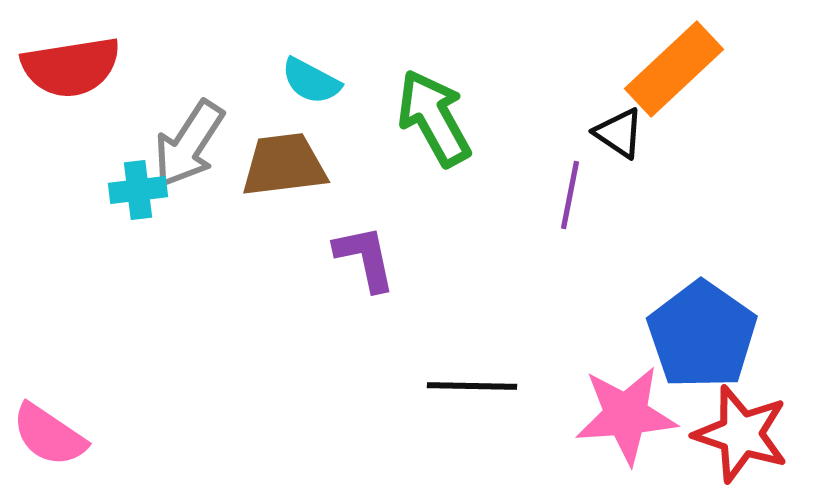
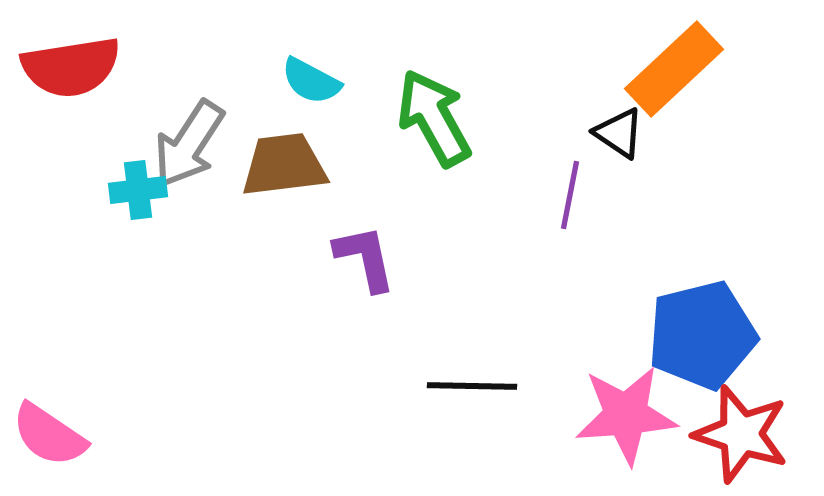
blue pentagon: rotated 23 degrees clockwise
